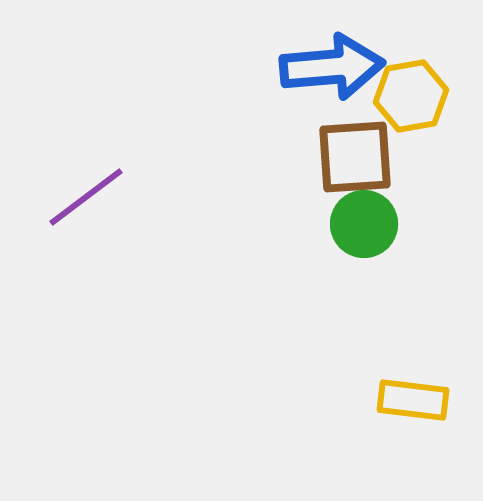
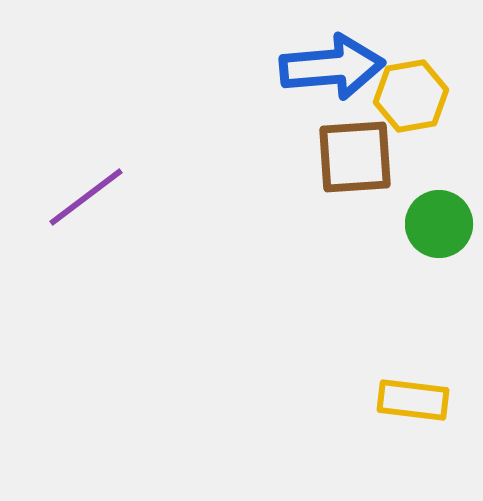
green circle: moved 75 px right
